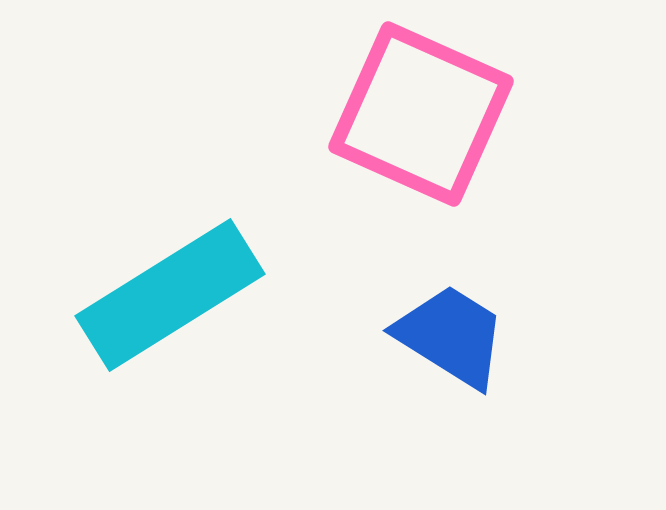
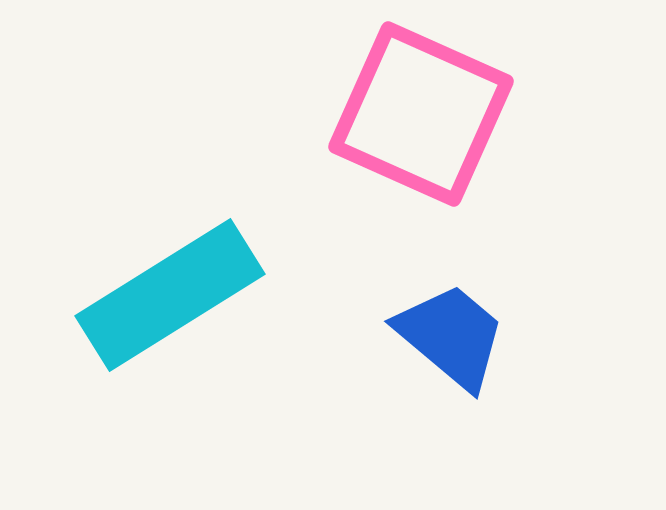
blue trapezoid: rotated 8 degrees clockwise
